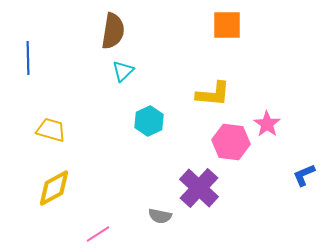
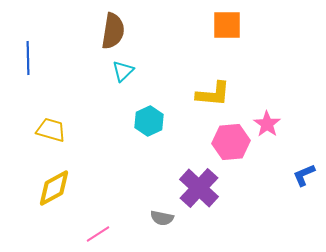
pink hexagon: rotated 12 degrees counterclockwise
gray semicircle: moved 2 px right, 2 px down
